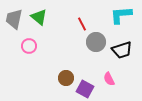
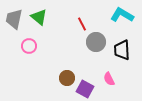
cyan L-shape: moved 1 px right; rotated 35 degrees clockwise
black trapezoid: rotated 105 degrees clockwise
brown circle: moved 1 px right
